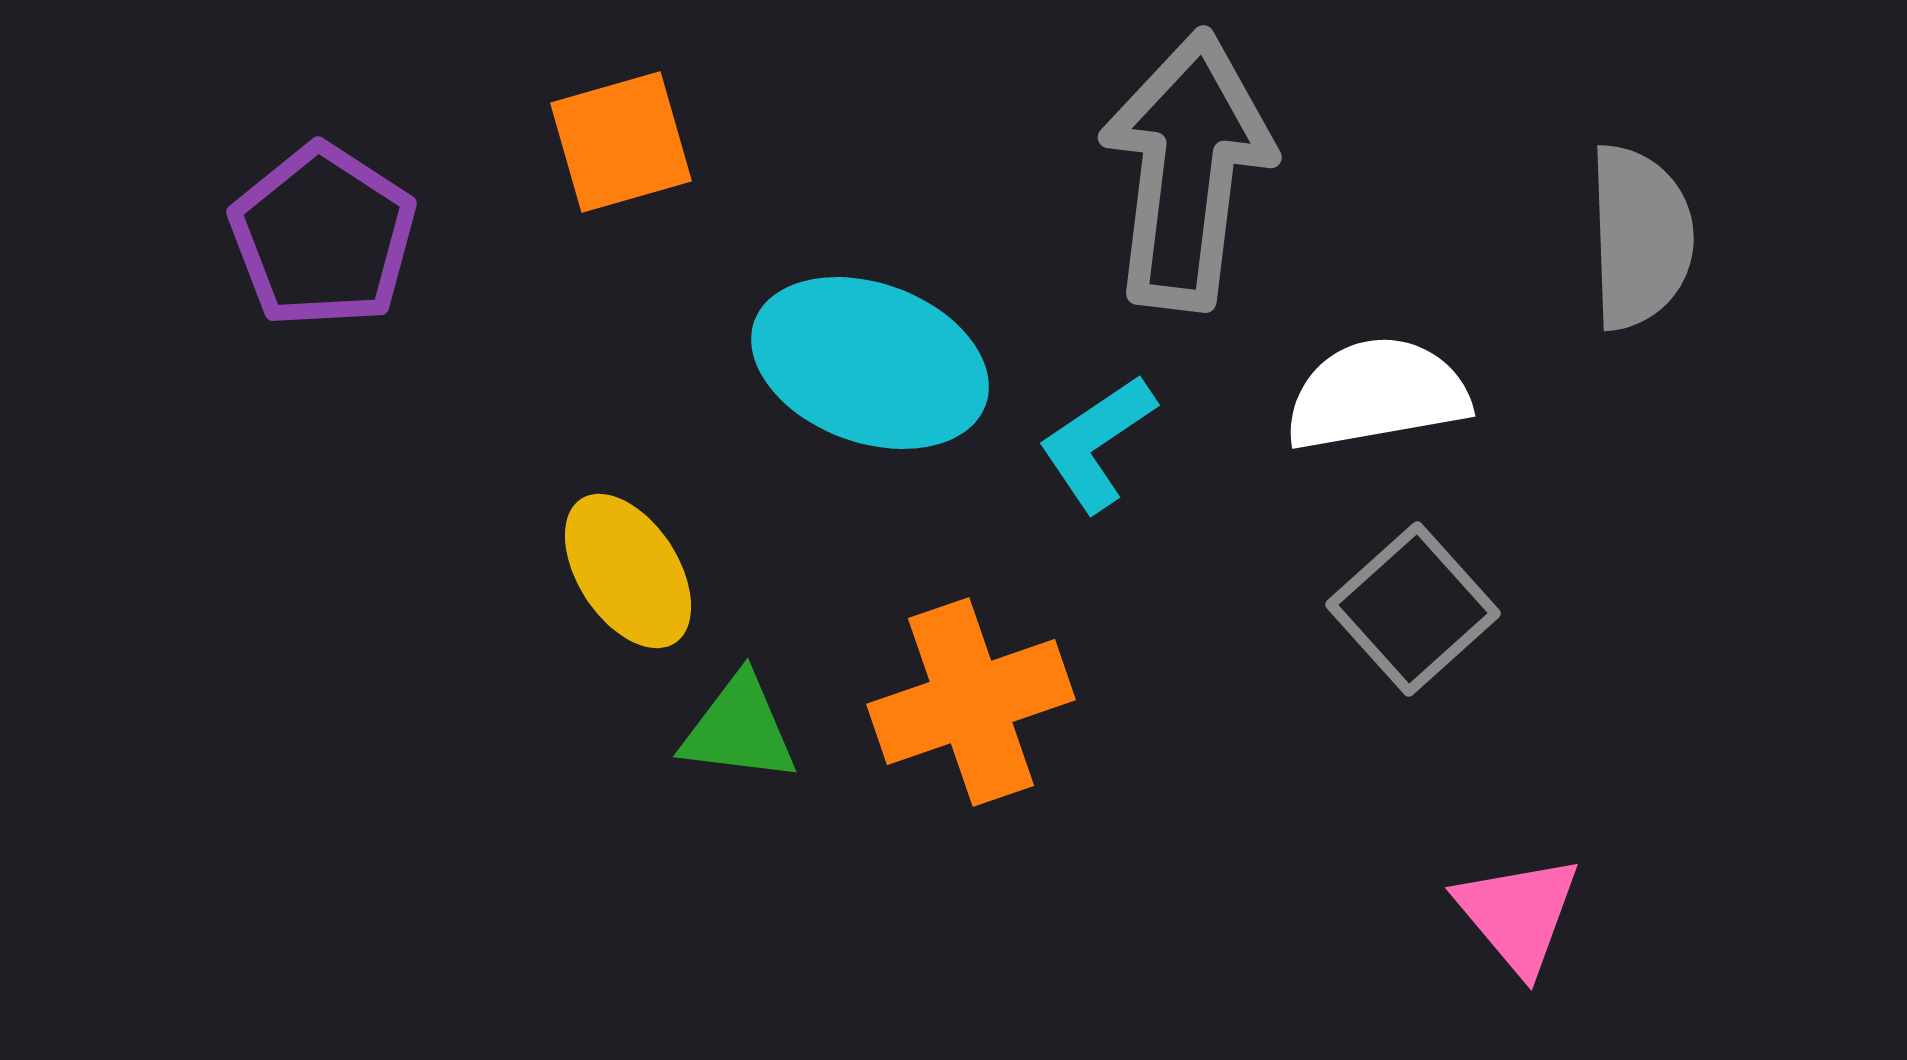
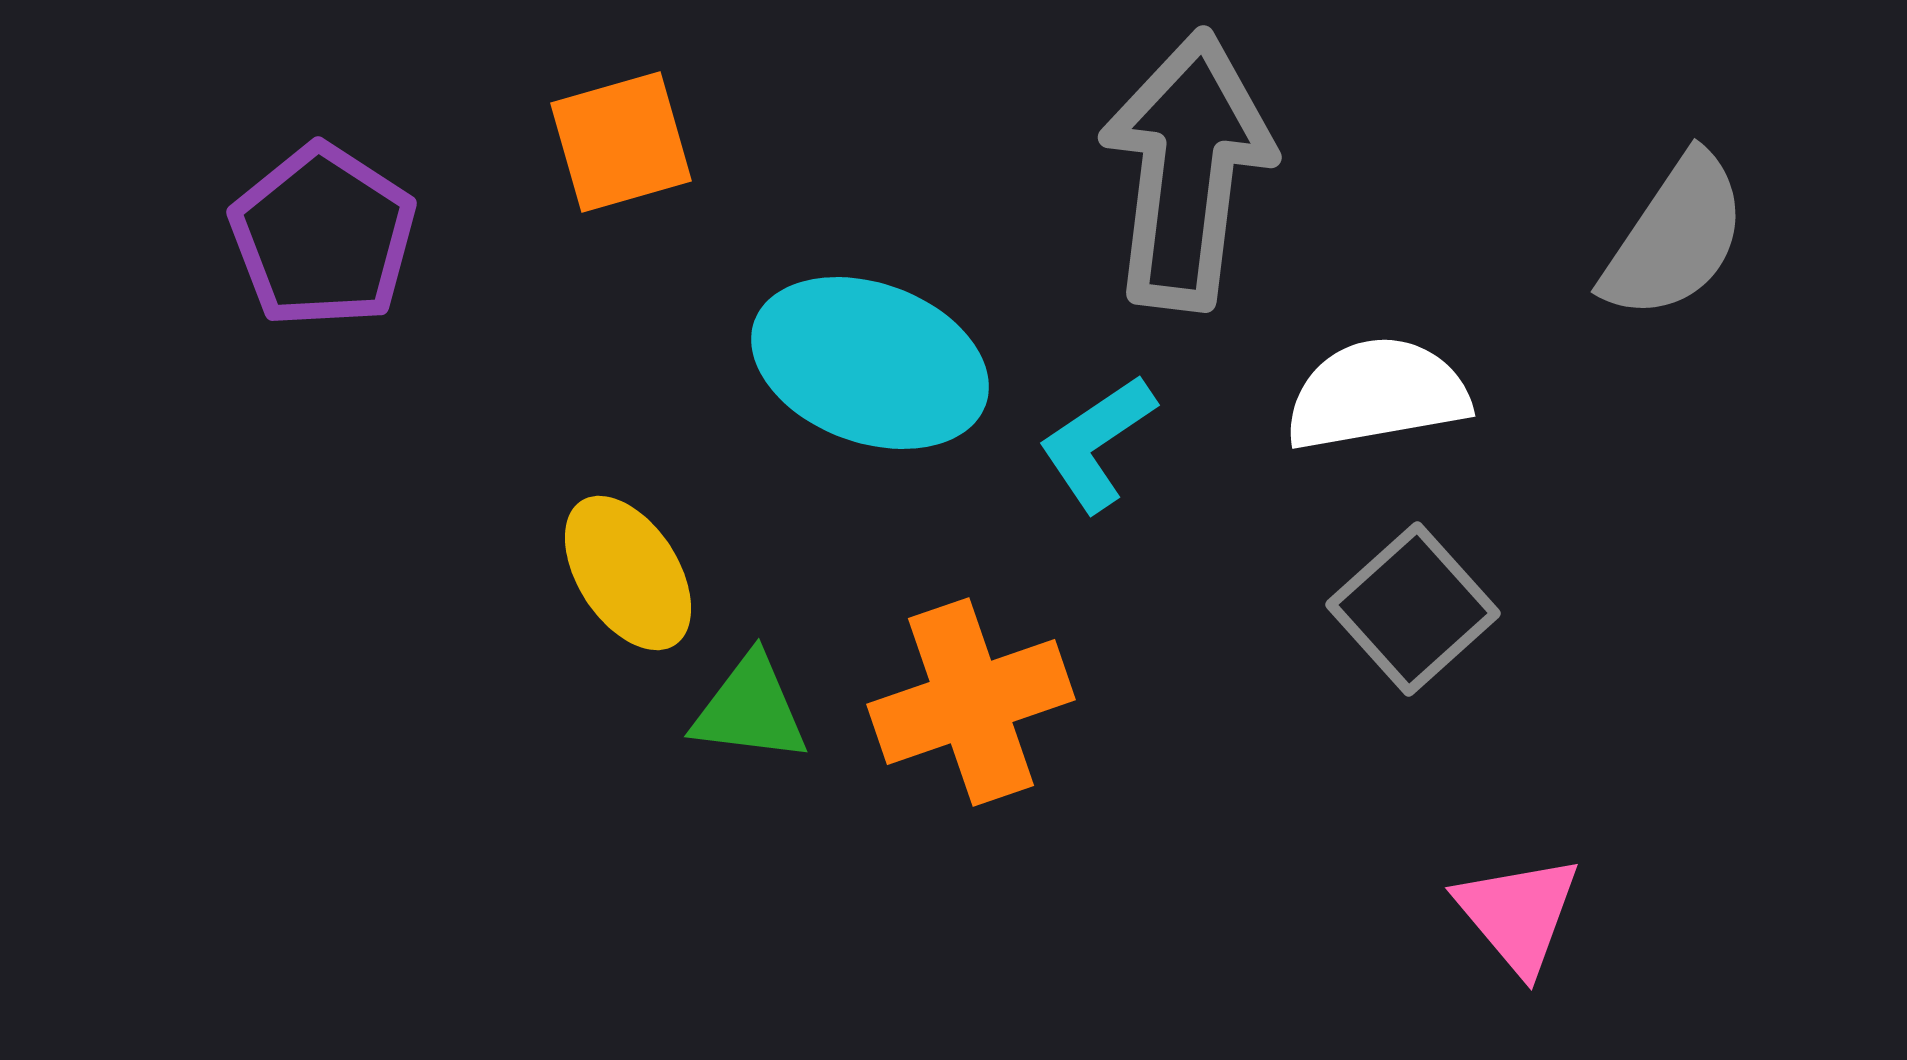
gray semicircle: moved 35 px right; rotated 36 degrees clockwise
yellow ellipse: moved 2 px down
green triangle: moved 11 px right, 20 px up
